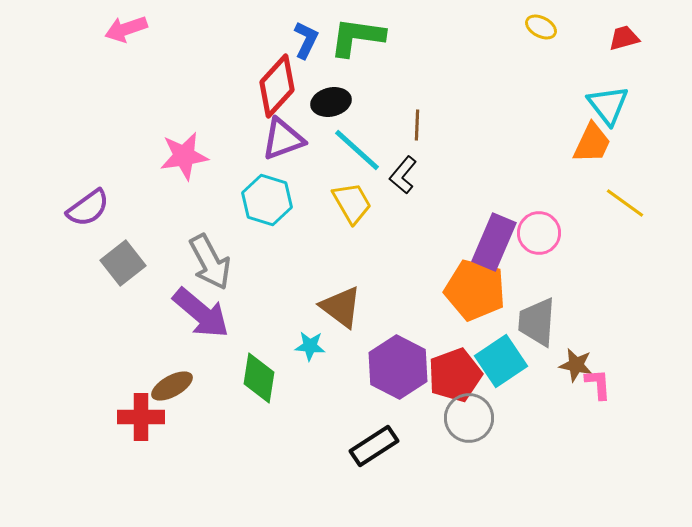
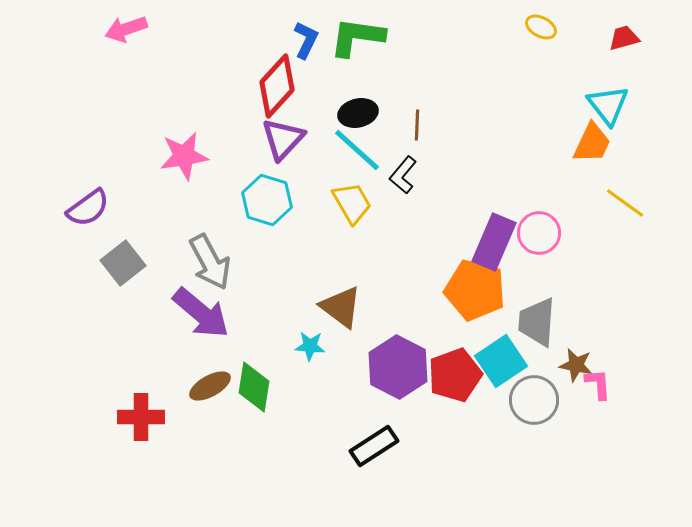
black ellipse: moved 27 px right, 11 px down
purple triangle: rotated 27 degrees counterclockwise
green diamond: moved 5 px left, 9 px down
brown ellipse: moved 38 px right
gray circle: moved 65 px right, 18 px up
